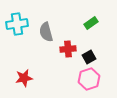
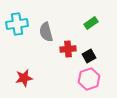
black square: moved 1 px up
